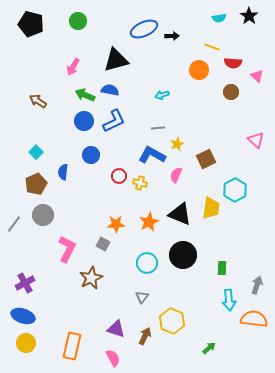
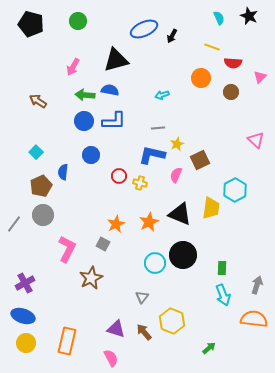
black star at (249, 16): rotated 12 degrees counterclockwise
cyan semicircle at (219, 18): rotated 104 degrees counterclockwise
black arrow at (172, 36): rotated 120 degrees clockwise
orange circle at (199, 70): moved 2 px right, 8 px down
pink triangle at (257, 76): moved 3 px right, 1 px down; rotated 32 degrees clockwise
green arrow at (85, 95): rotated 18 degrees counterclockwise
blue L-shape at (114, 121): rotated 25 degrees clockwise
blue L-shape at (152, 155): rotated 16 degrees counterclockwise
brown square at (206, 159): moved 6 px left, 1 px down
brown pentagon at (36, 184): moved 5 px right, 2 px down
orange star at (116, 224): rotated 24 degrees counterclockwise
cyan circle at (147, 263): moved 8 px right
cyan arrow at (229, 300): moved 6 px left, 5 px up; rotated 15 degrees counterclockwise
brown arrow at (145, 336): moved 1 px left, 4 px up; rotated 66 degrees counterclockwise
orange rectangle at (72, 346): moved 5 px left, 5 px up
pink semicircle at (113, 358): moved 2 px left
